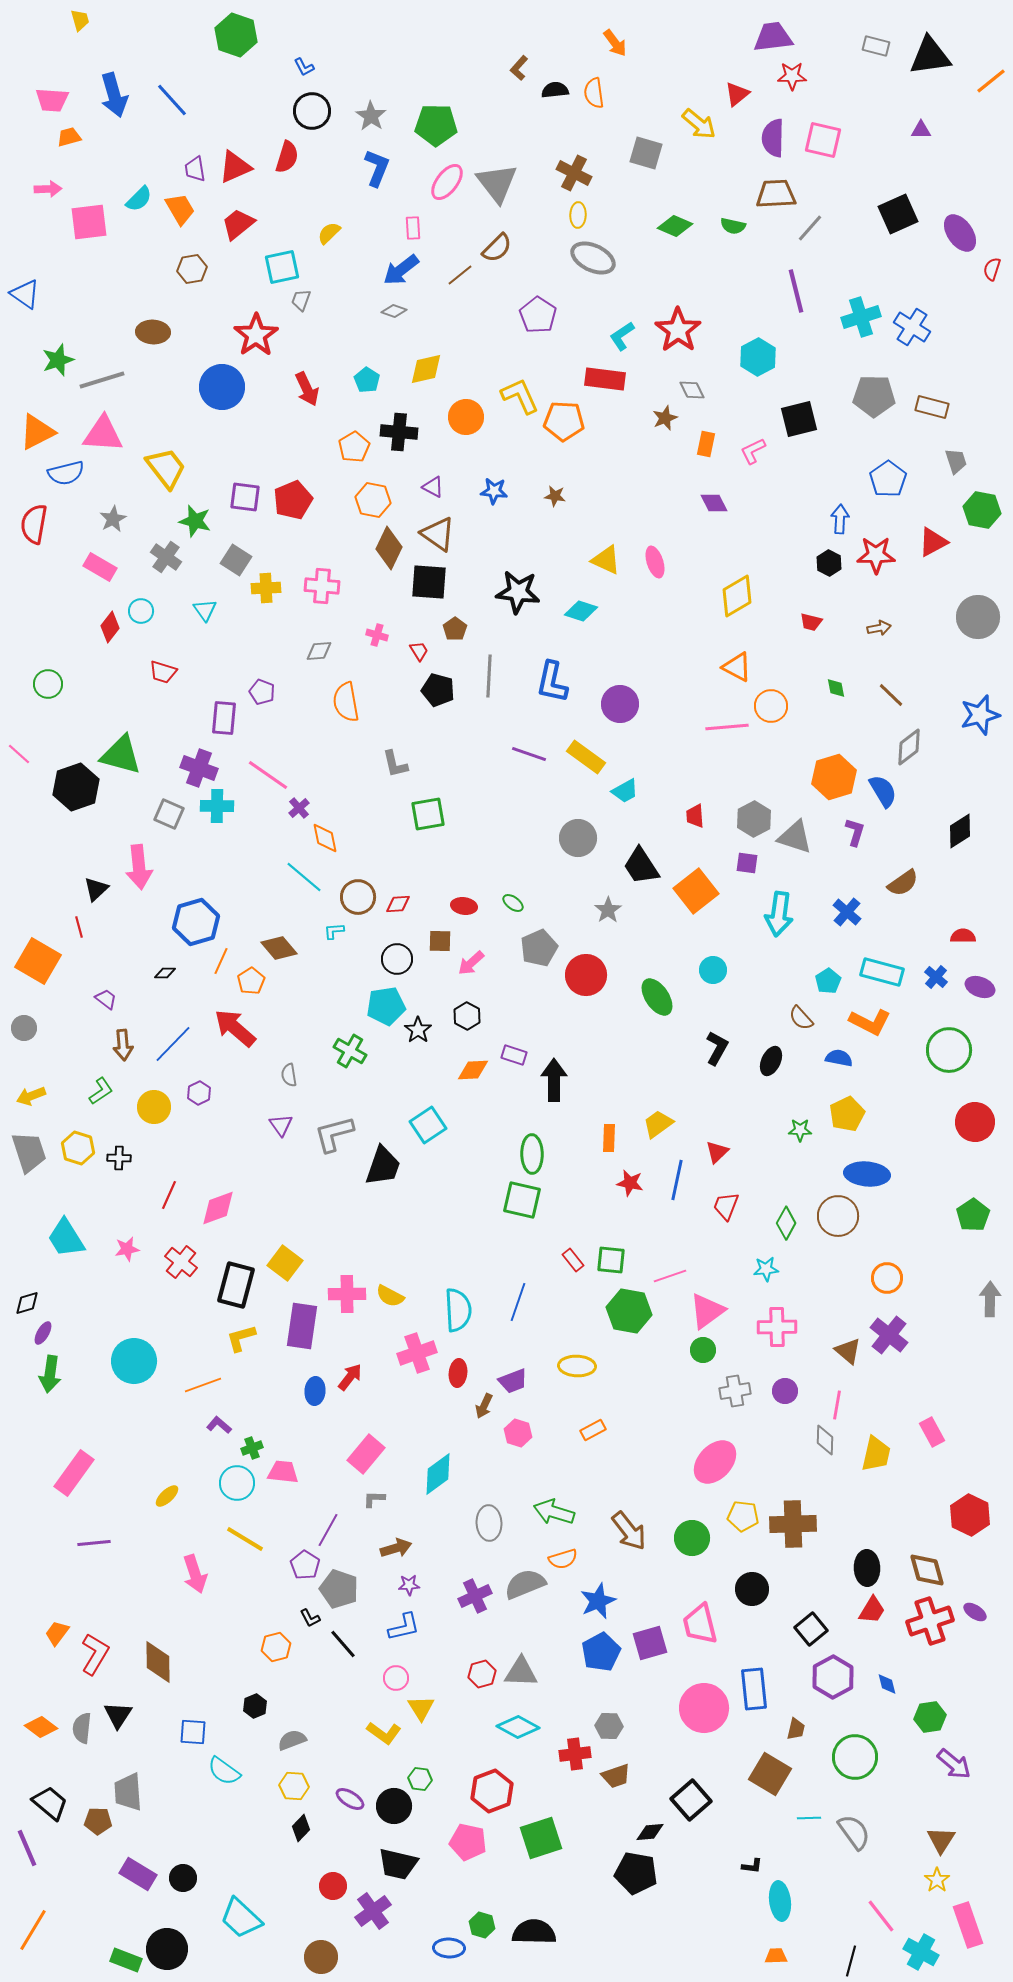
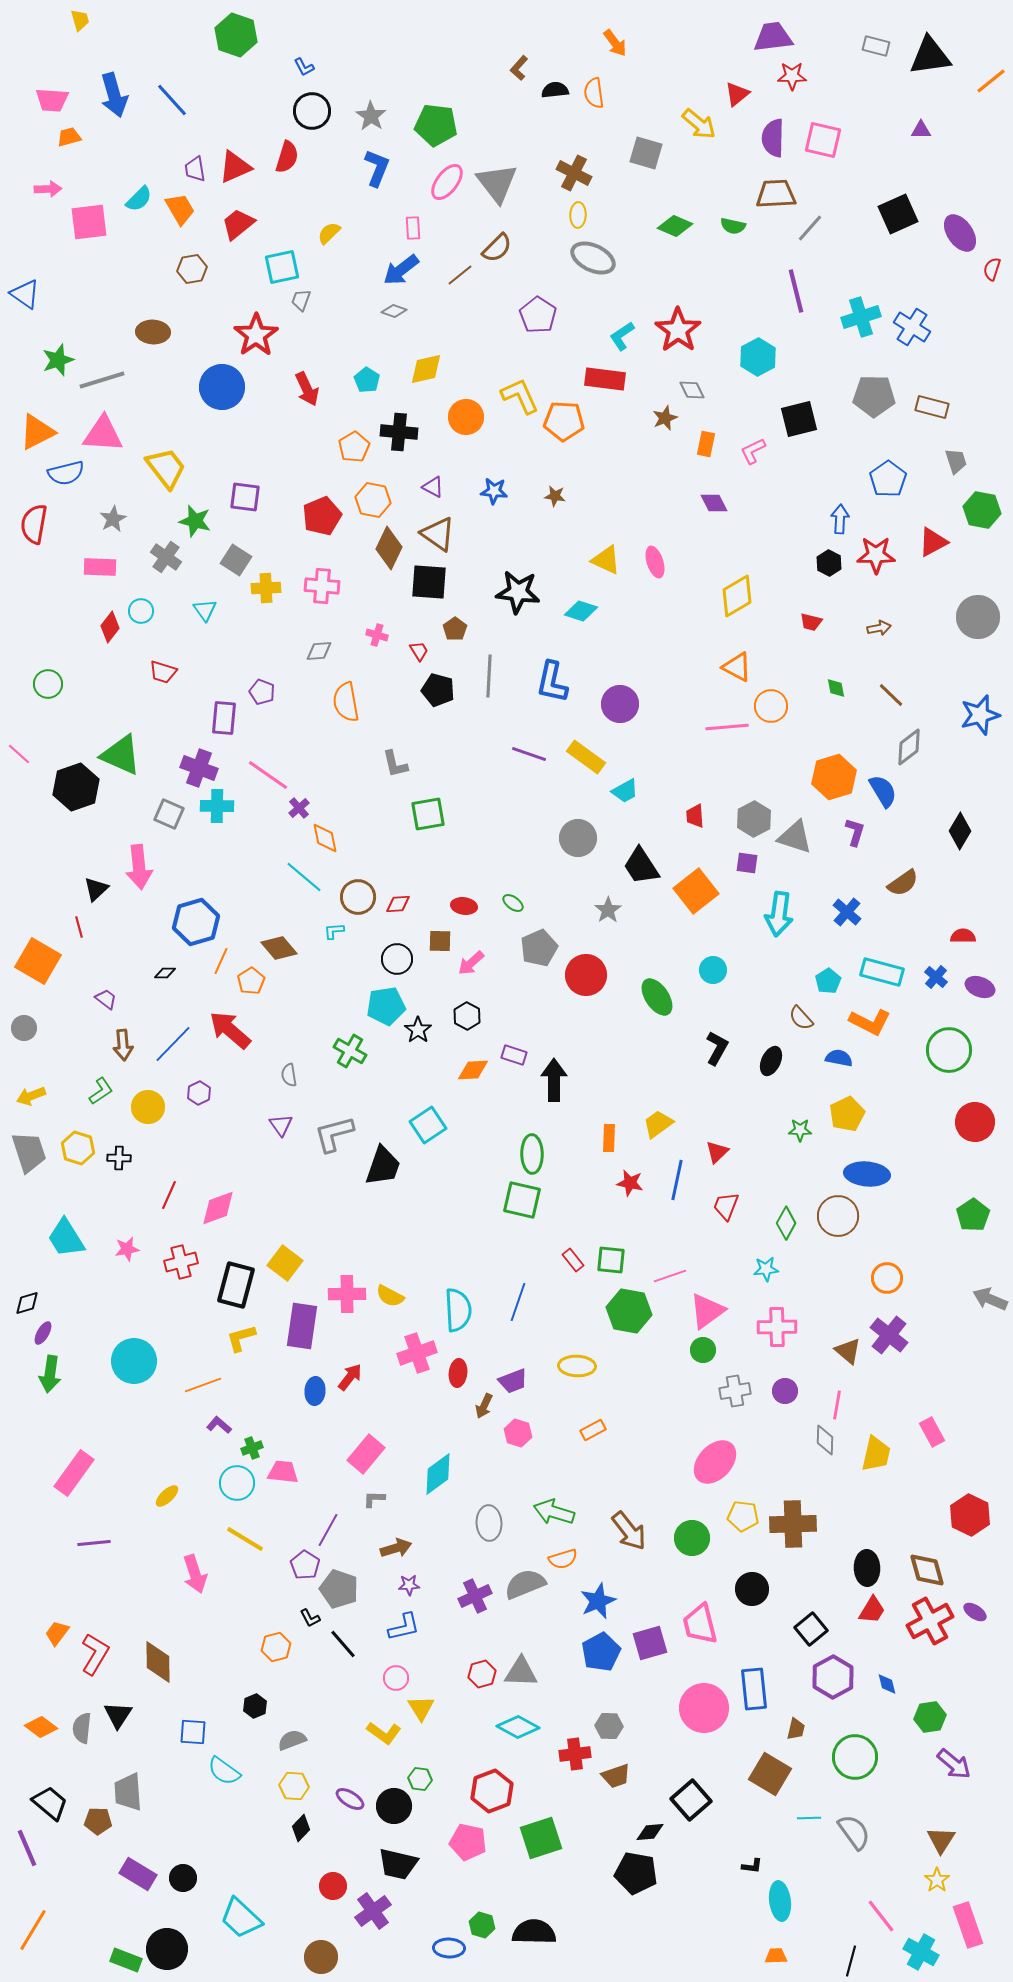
green pentagon at (436, 125): rotated 6 degrees clockwise
red pentagon at (293, 500): moved 29 px right, 16 px down
pink rectangle at (100, 567): rotated 28 degrees counterclockwise
green triangle at (121, 755): rotated 9 degrees clockwise
black diamond at (960, 831): rotated 27 degrees counterclockwise
red arrow at (235, 1028): moved 5 px left, 2 px down
yellow circle at (154, 1107): moved 6 px left
red cross at (181, 1262): rotated 36 degrees clockwise
gray arrow at (990, 1299): rotated 68 degrees counterclockwise
red cross at (930, 1621): rotated 9 degrees counterclockwise
